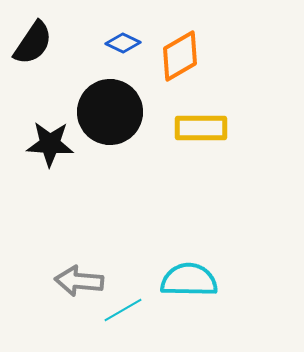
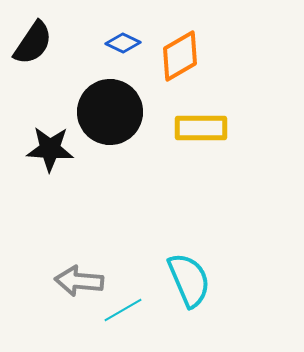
black star: moved 5 px down
cyan semicircle: rotated 66 degrees clockwise
